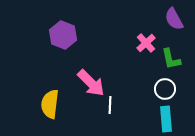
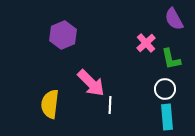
purple hexagon: rotated 16 degrees clockwise
cyan rectangle: moved 1 px right, 2 px up
